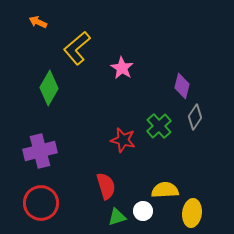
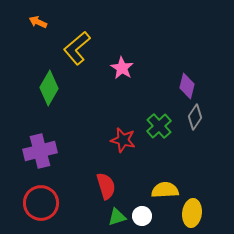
purple diamond: moved 5 px right
white circle: moved 1 px left, 5 px down
